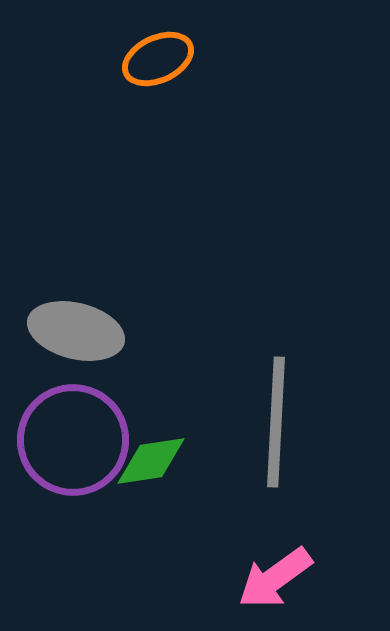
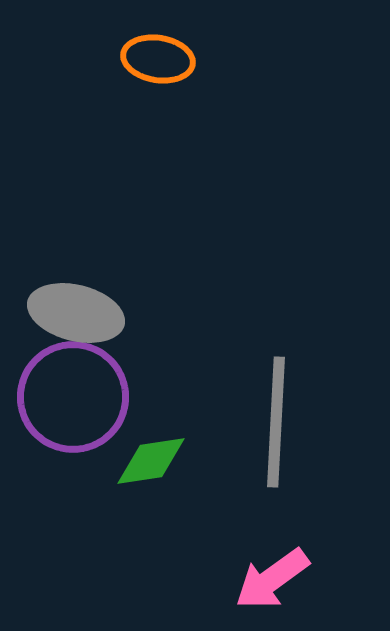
orange ellipse: rotated 34 degrees clockwise
gray ellipse: moved 18 px up
purple circle: moved 43 px up
pink arrow: moved 3 px left, 1 px down
